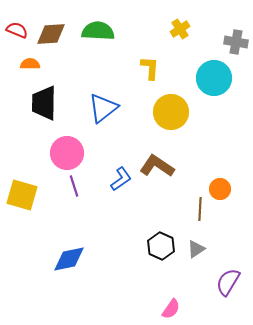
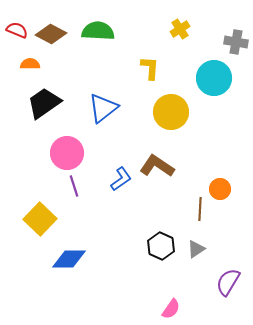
brown diamond: rotated 32 degrees clockwise
black trapezoid: rotated 54 degrees clockwise
yellow square: moved 18 px right, 24 px down; rotated 28 degrees clockwise
blue diamond: rotated 12 degrees clockwise
